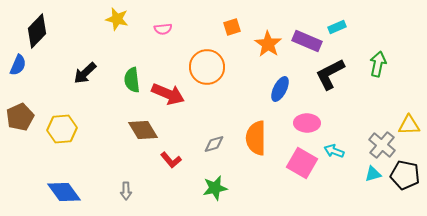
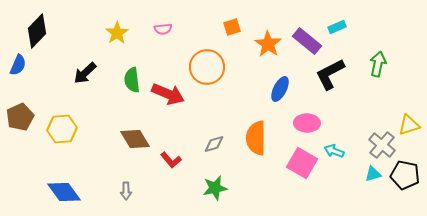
yellow star: moved 14 px down; rotated 25 degrees clockwise
purple rectangle: rotated 16 degrees clockwise
yellow triangle: rotated 15 degrees counterclockwise
brown diamond: moved 8 px left, 9 px down
